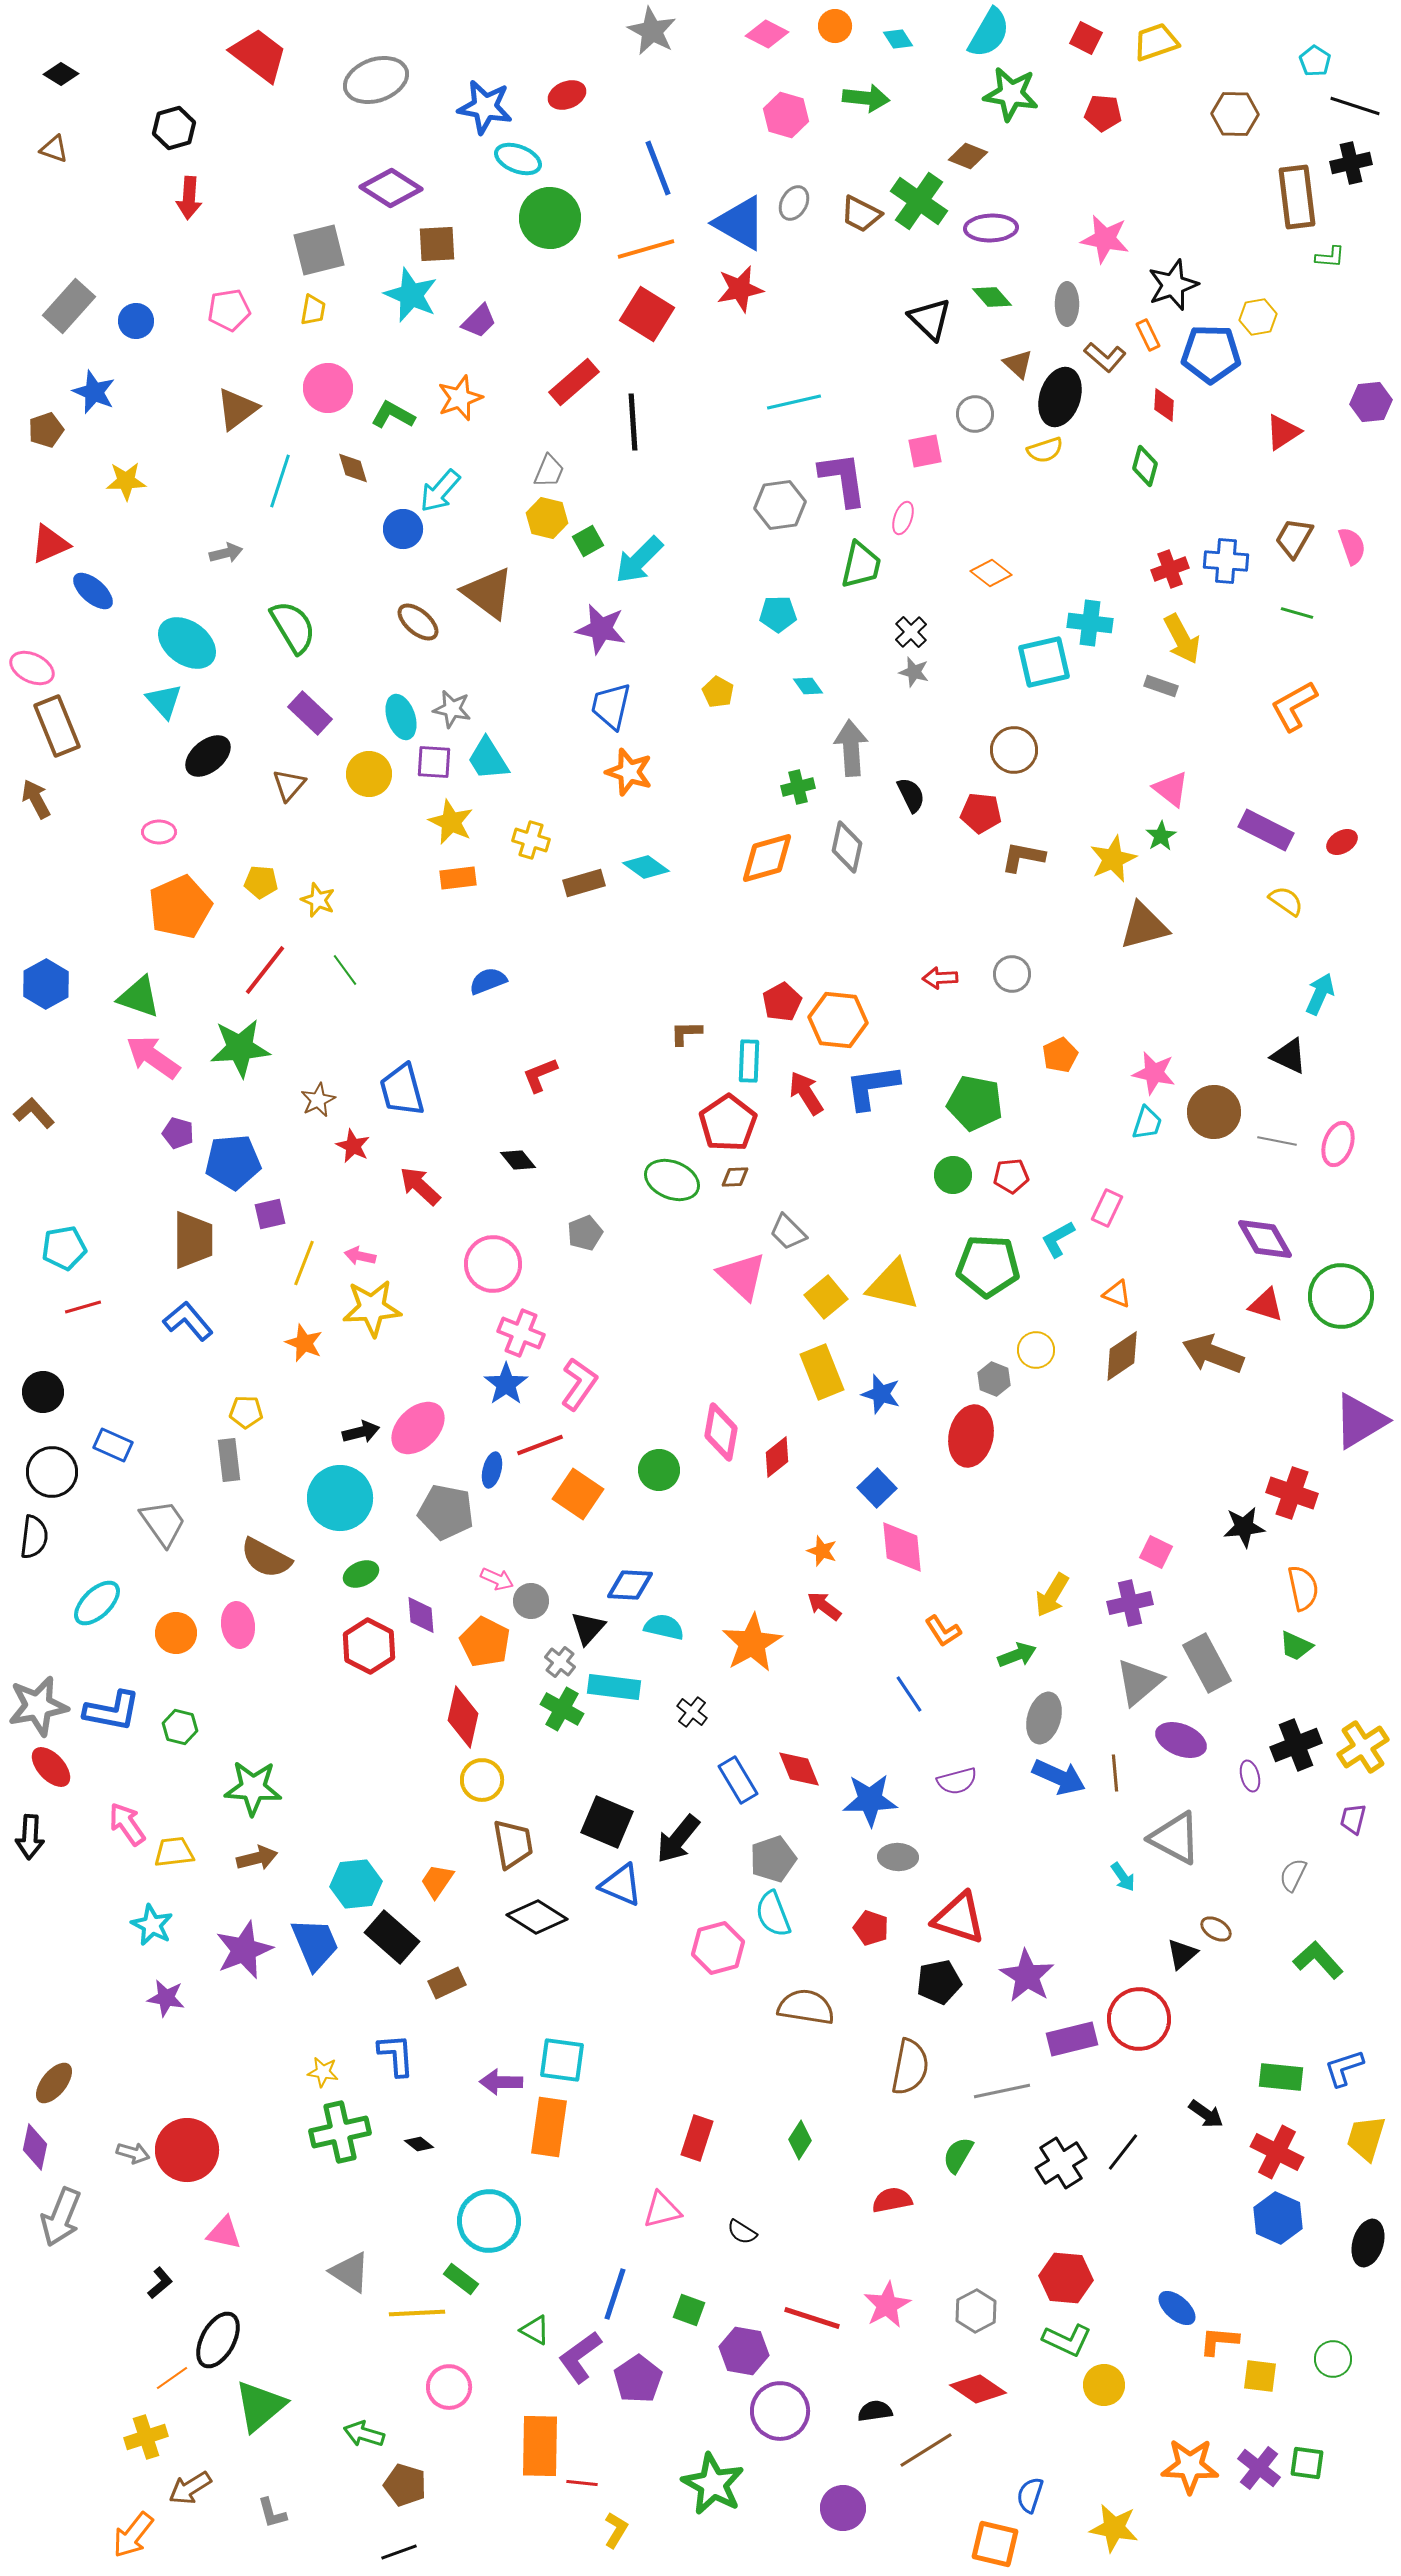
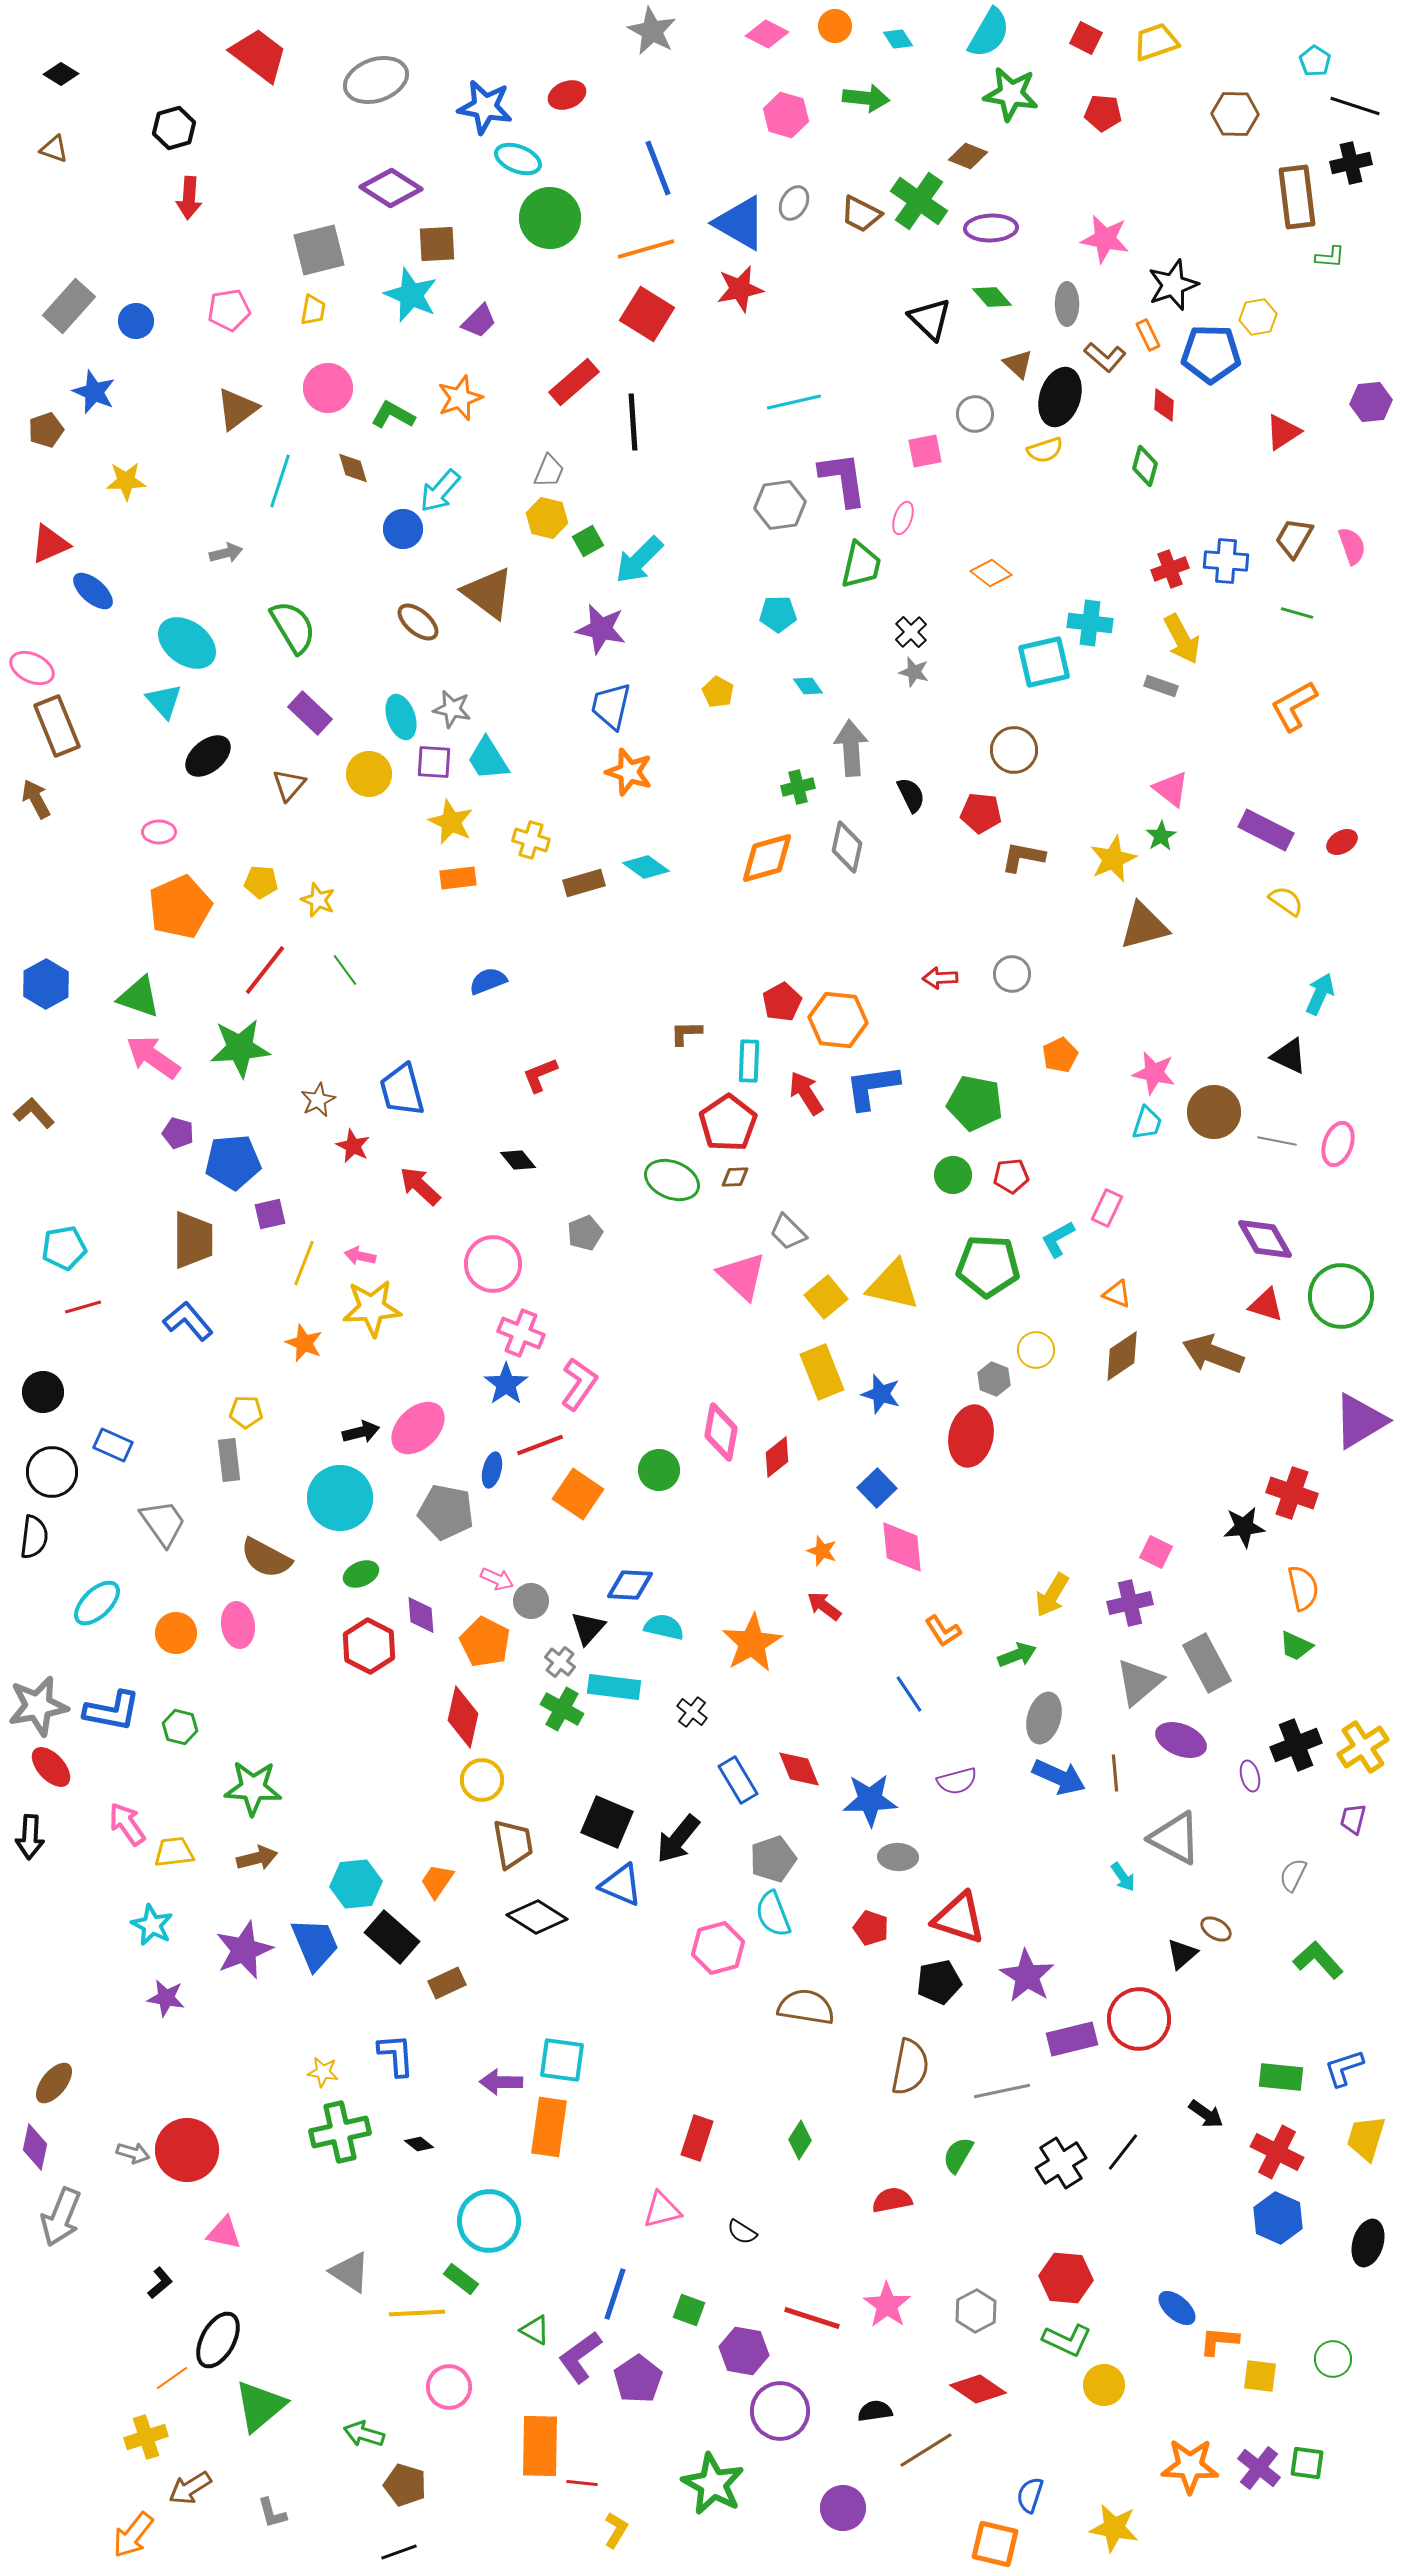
pink star at (887, 2305): rotated 9 degrees counterclockwise
